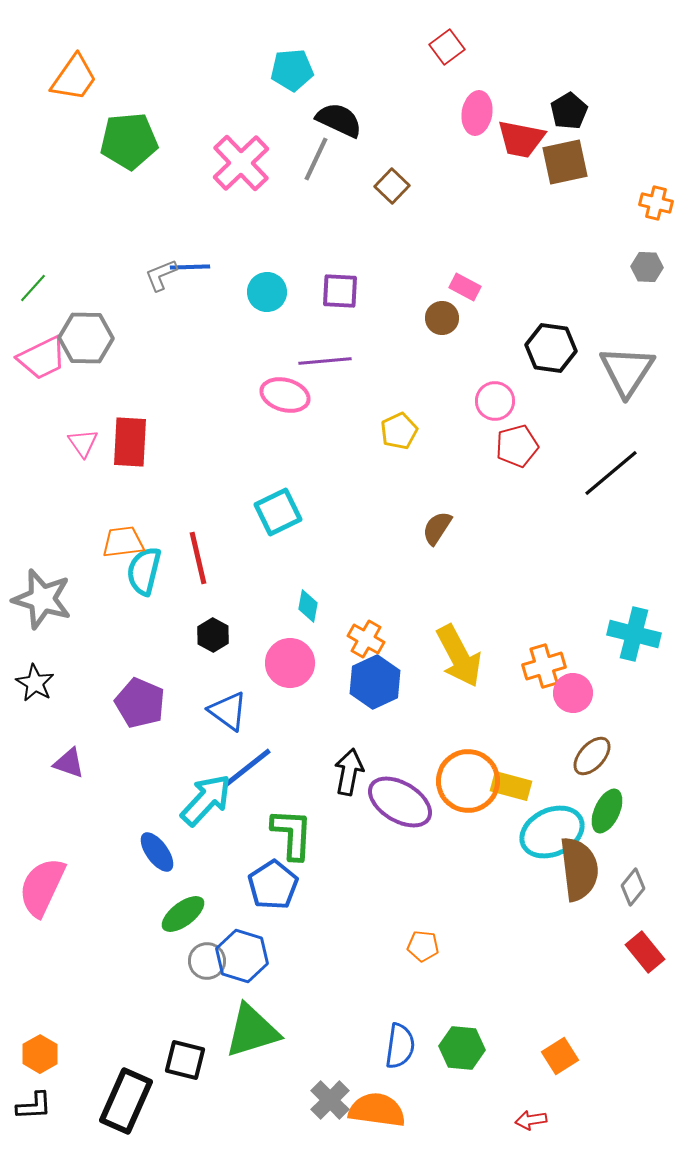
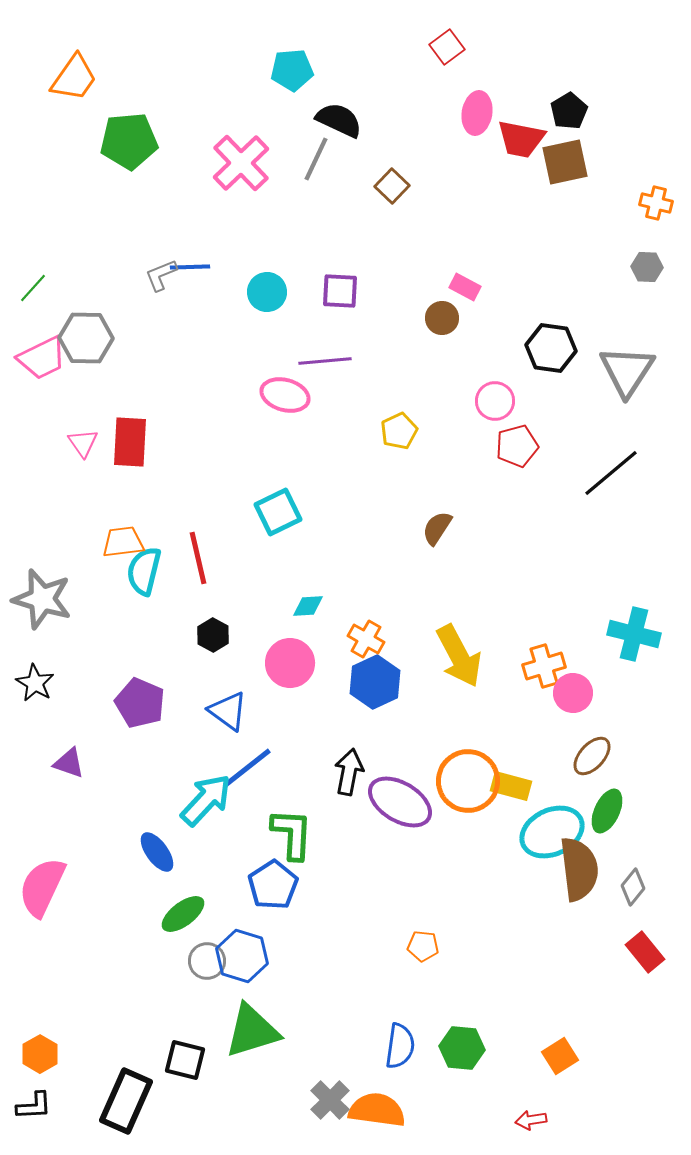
cyan diamond at (308, 606): rotated 76 degrees clockwise
